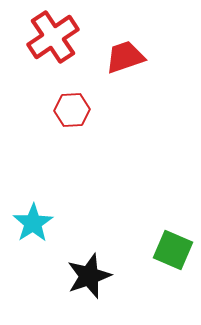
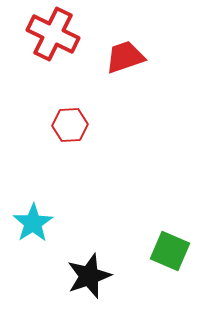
red cross: moved 3 px up; rotated 30 degrees counterclockwise
red hexagon: moved 2 px left, 15 px down
green square: moved 3 px left, 1 px down
